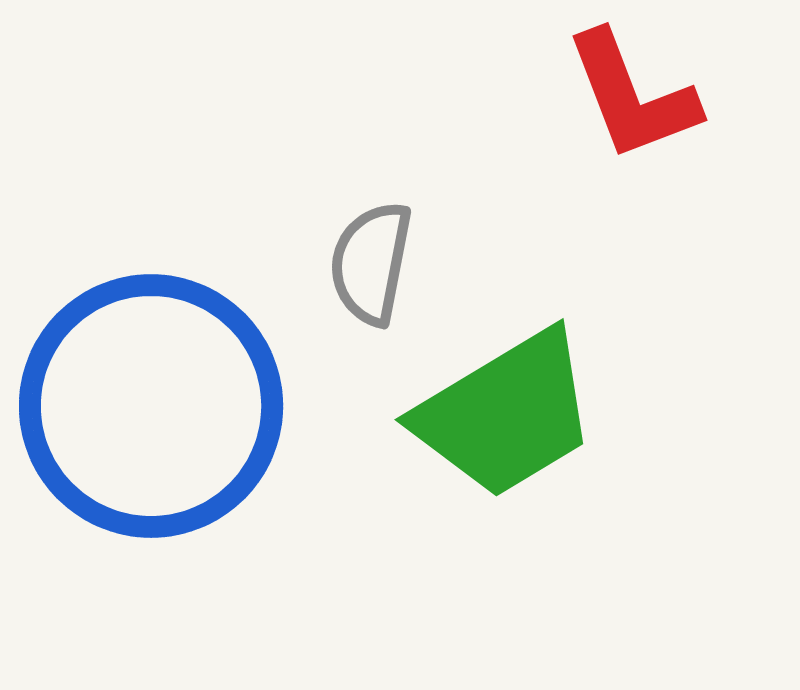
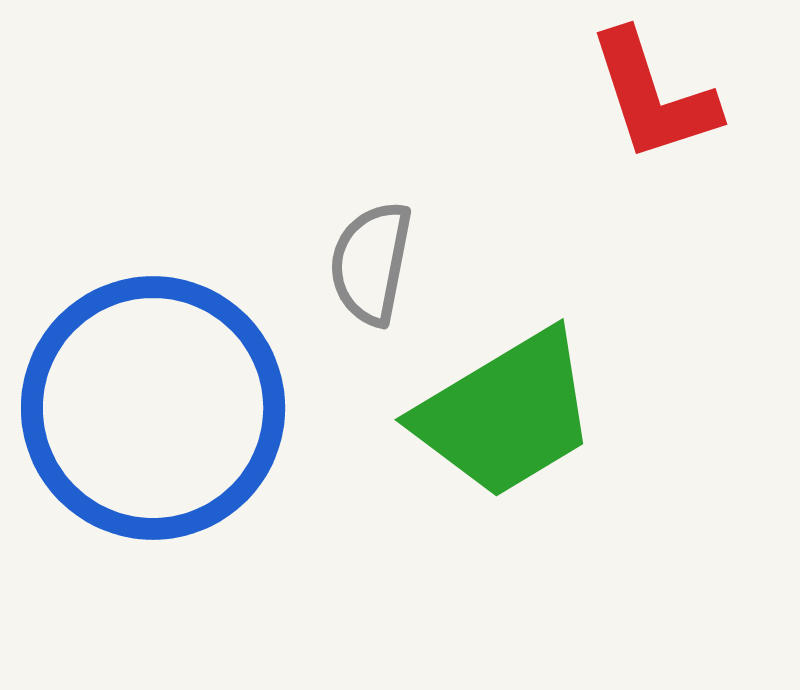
red L-shape: moved 21 px right; rotated 3 degrees clockwise
blue circle: moved 2 px right, 2 px down
